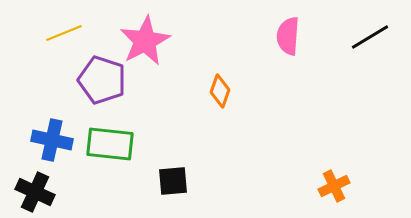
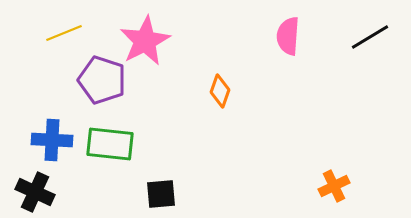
blue cross: rotated 9 degrees counterclockwise
black square: moved 12 px left, 13 px down
